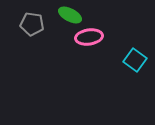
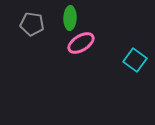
green ellipse: moved 3 px down; rotated 65 degrees clockwise
pink ellipse: moved 8 px left, 6 px down; rotated 24 degrees counterclockwise
